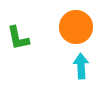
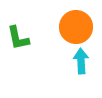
cyan arrow: moved 5 px up
